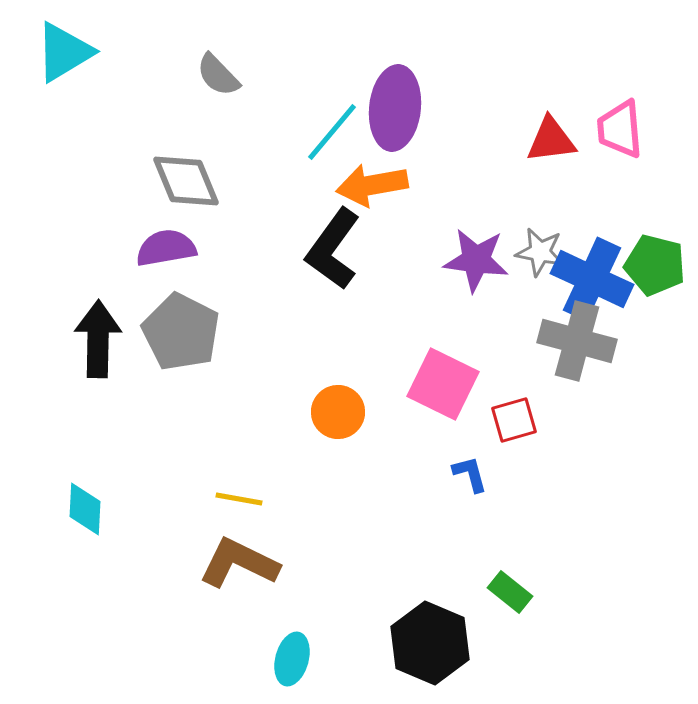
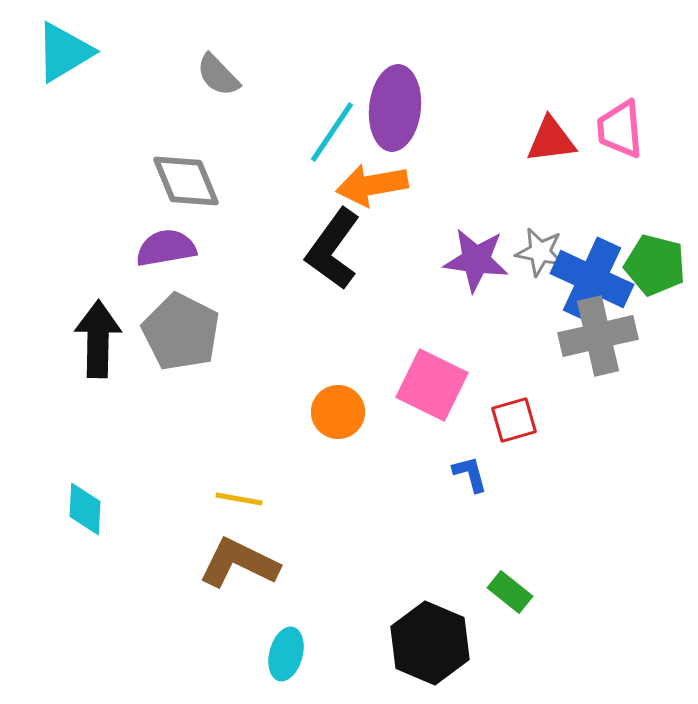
cyan line: rotated 6 degrees counterclockwise
gray cross: moved 21 px right, 5 px up; rotated 28 degrees counterclockwise
pink square: moved 11 px left, 1 px down
cyan ellipse: moved 6 px left, 5 px up
